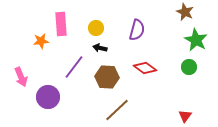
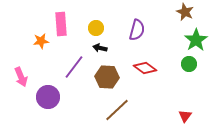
green star: rotated 10 degrees clockwise
green circle: moved 3 px up
